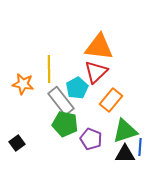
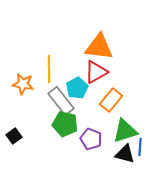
red triangle: rotated 15 degrees clockwise
black square: moved 3 px left, 7 px up
black triangle: rotated 15 degrees clockwise
